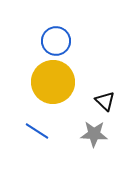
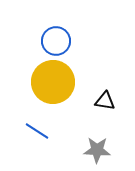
black triangle: rotated 35 degrees counterclockwise
gray star: moved 3 px right, 16 px down
